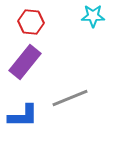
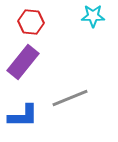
purple rectangle: moved 2 px left
